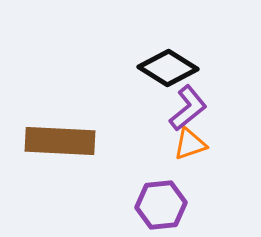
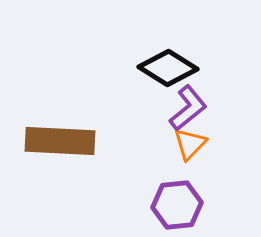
orange triangle: rotated 27 degrees counterclockwise
purple hexagon: moved 16 px right
